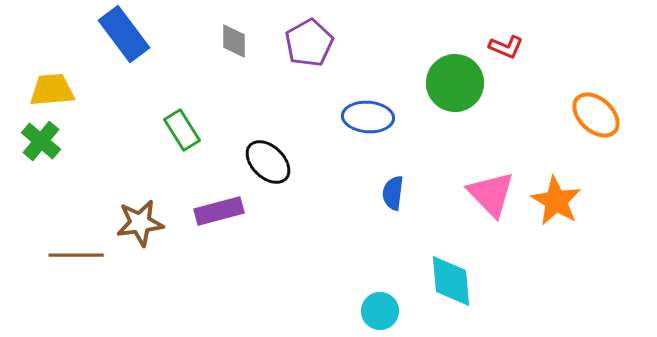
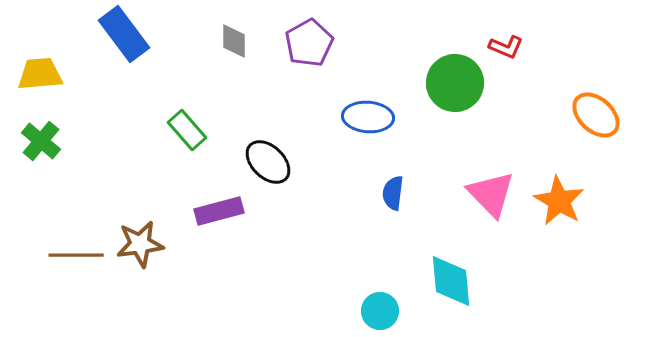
yellow trapezoid: moved 12 px left, 16 px up
green rectangle: moved 5 px right; rotated 9 degrees counterclockwise
orange star: moved 3 px right
brown star: moved 21 px down
